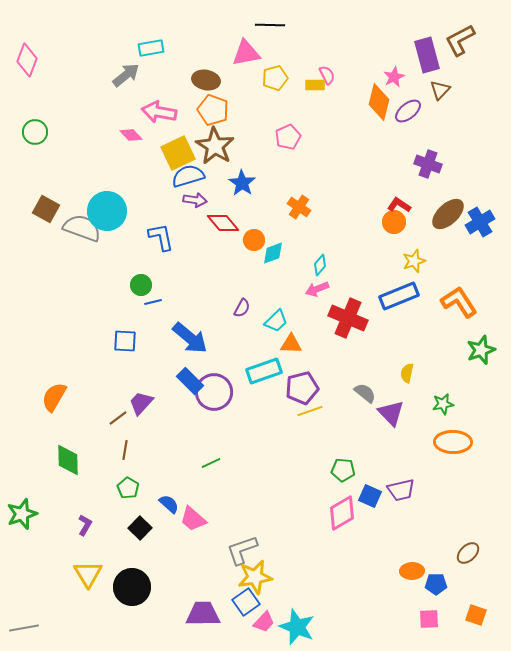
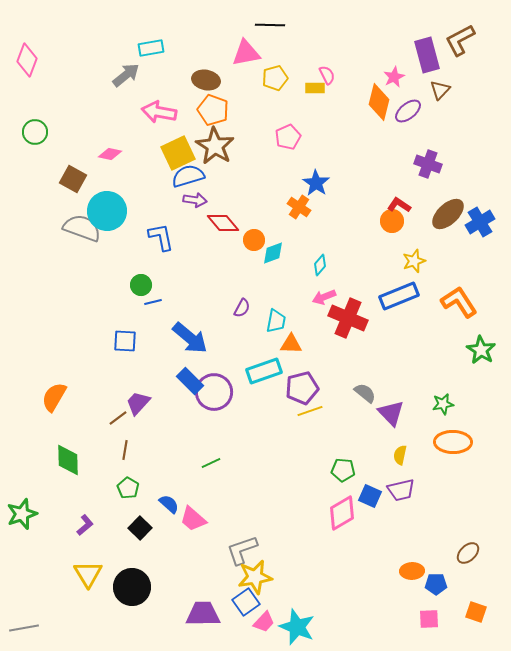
yellow rectangle at (315, 85): moved 3 px down
pink diamond at (131, 135): moved 21 px left, 19 px down; rotated 35 degrees counterclockwise
blue star at (242, 183): moved 74 px right
brown square at (46, 209): moved 27 px right, 30 px up
orange circle at (394, 222): moved 2 px left, 1 px up
pink arrow at (317, 289): moved 7 px right, 8 px down
cyan trapezoid at (276, 321): rotated 35 degrees counterclockwise
green star at (481, 350): rotated 20 degrees counterclockwise
yellow semicircle at (407, 373): moved 7 px left, 82 px down
purple trapezoid at (141, 403): moved 3 px left
purple L-shape at (85, 525): rotated 20 degrees clockwise
orange square at (476, 615): moved 3 px up
